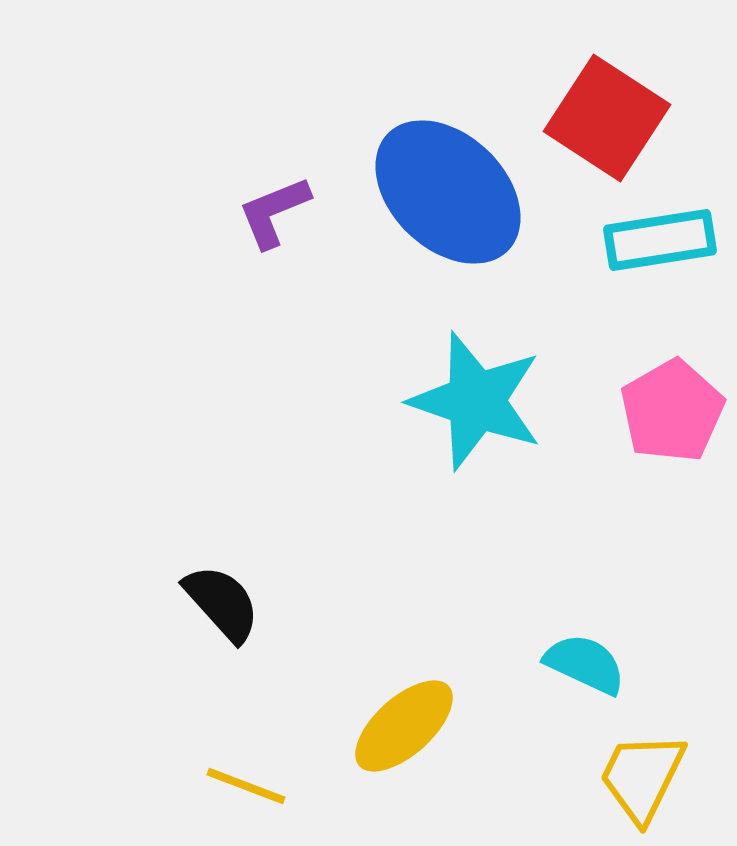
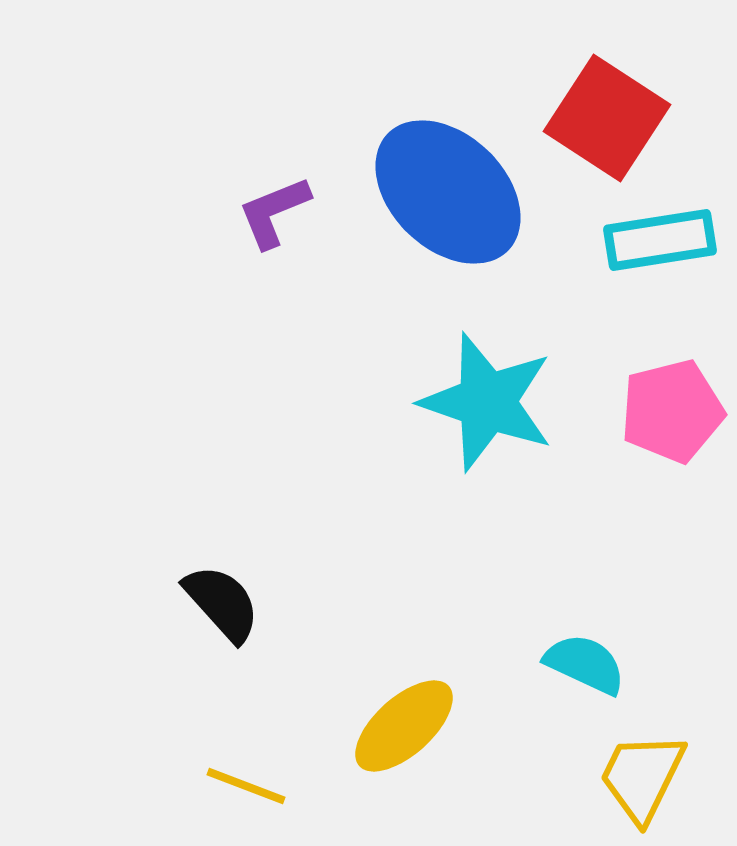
cyan star: moved 11 px right, 1 px down
pink pentagon: rotated 16 degrees clockwise
